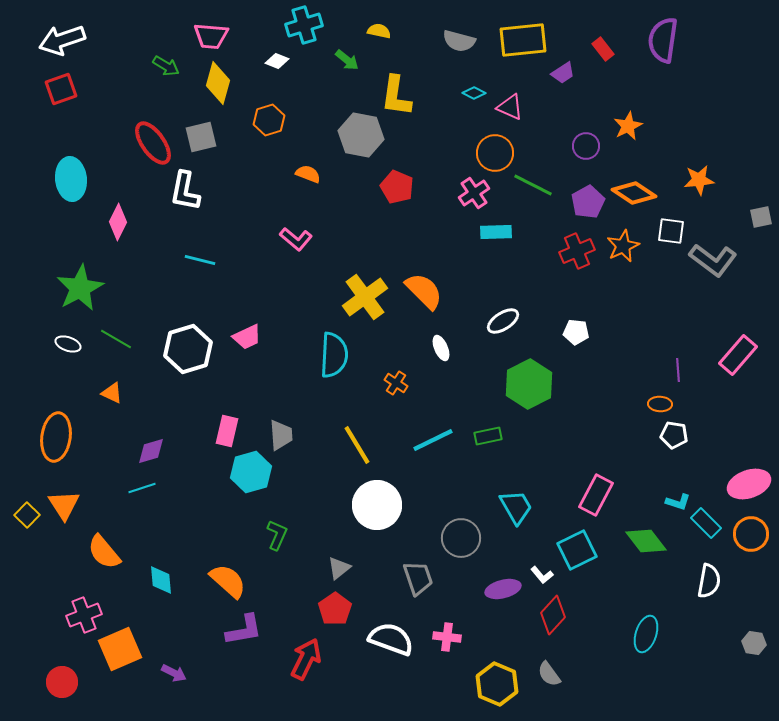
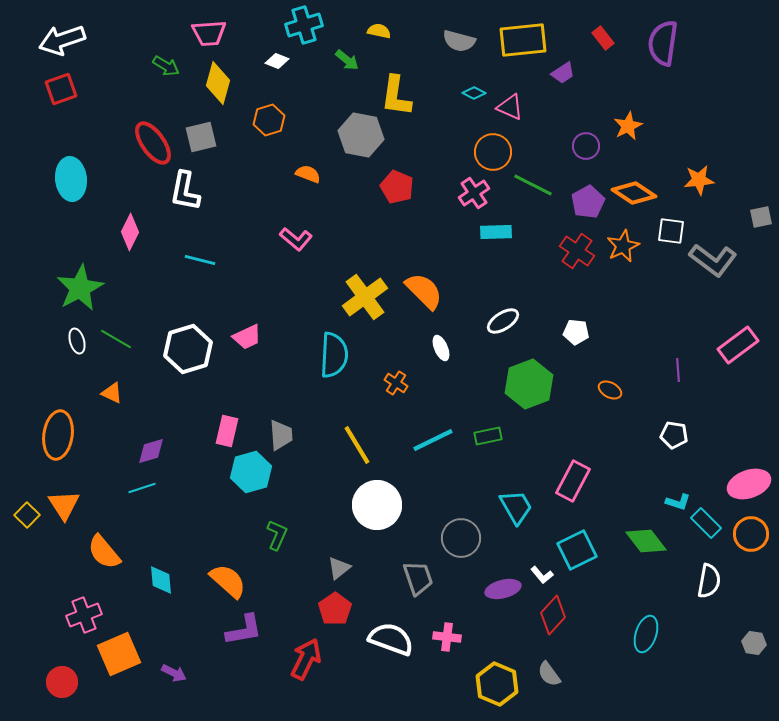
pink trapezoid at (211, 36): moved 2 px left, 3 px up; rotated 9 degrees counterclockwise
purple semicircle at (663, 40): moved 3 px down
red rectangle at (603, 49): moved 11 px up
orange circle at (495, 153): moved 2 px left, 1 px up
pink diamond at (118, 222): moved 12 px right, 10 px down
red cross at (577, 251): rotated 32 degrees counterclockwise
white ellipse at (68, 344): moved 9 px right, 3 px up; rotated 55 degrees clockwise
pink rectangle at (738, 355): moved 10 px up; rotated 12 degrees clockwise
green hexagon at (529, 384): rotated 6 degrees clockwise
orange ellipse at (660, 404): moved 50 px left, 14 px up; rotated 25 degrees clockwise
orange ellipse at (56, 437): moved 2 px right, 2 px up
pink rectangle at (596, 495): moved 23 px left, 14 px up
orange square at (120, 649): moved 1 px left, 5 px down
